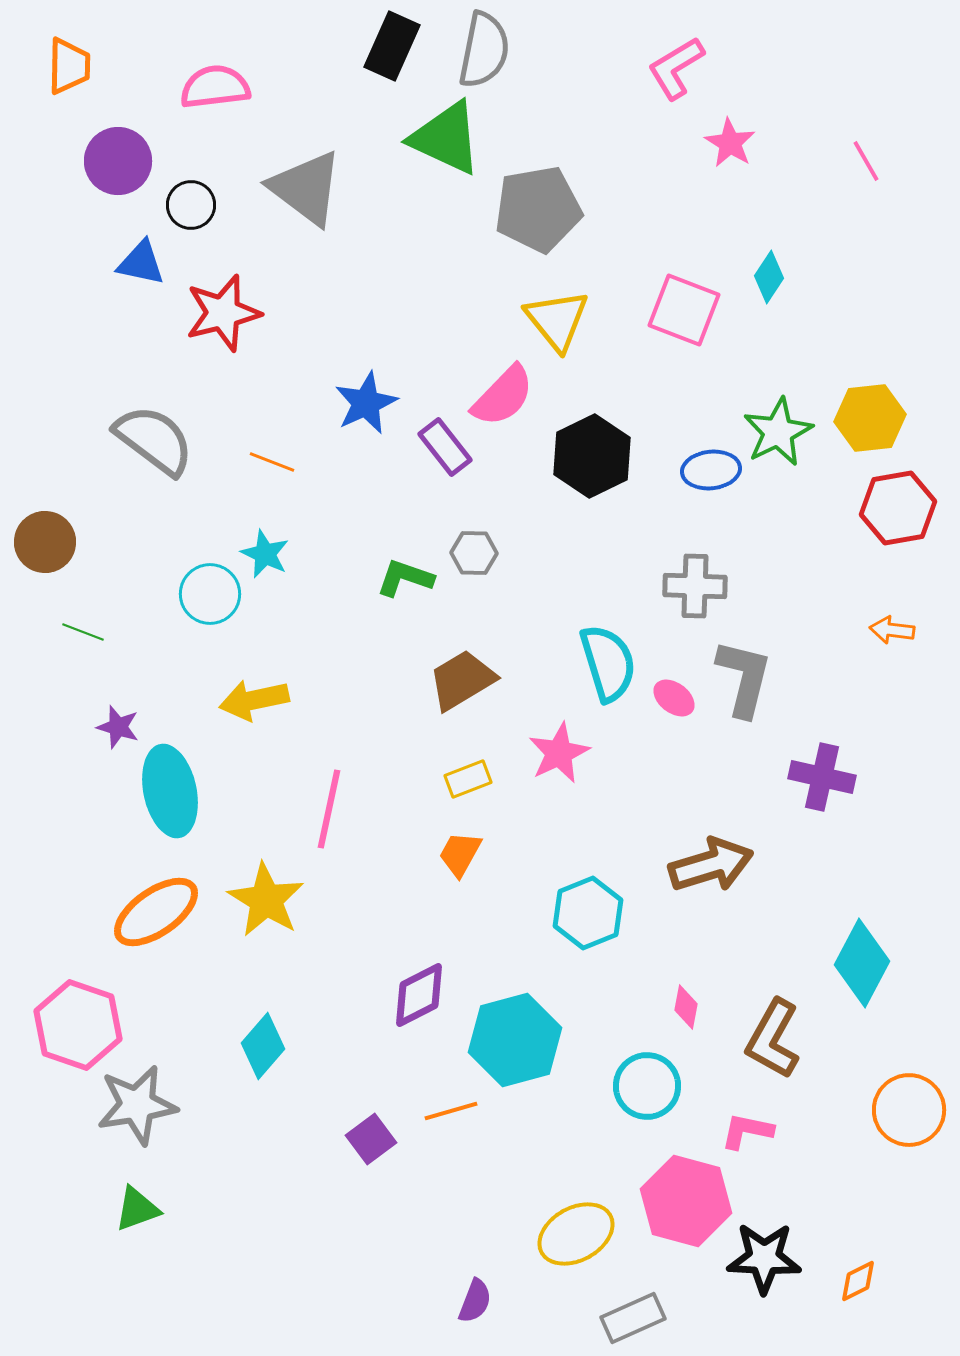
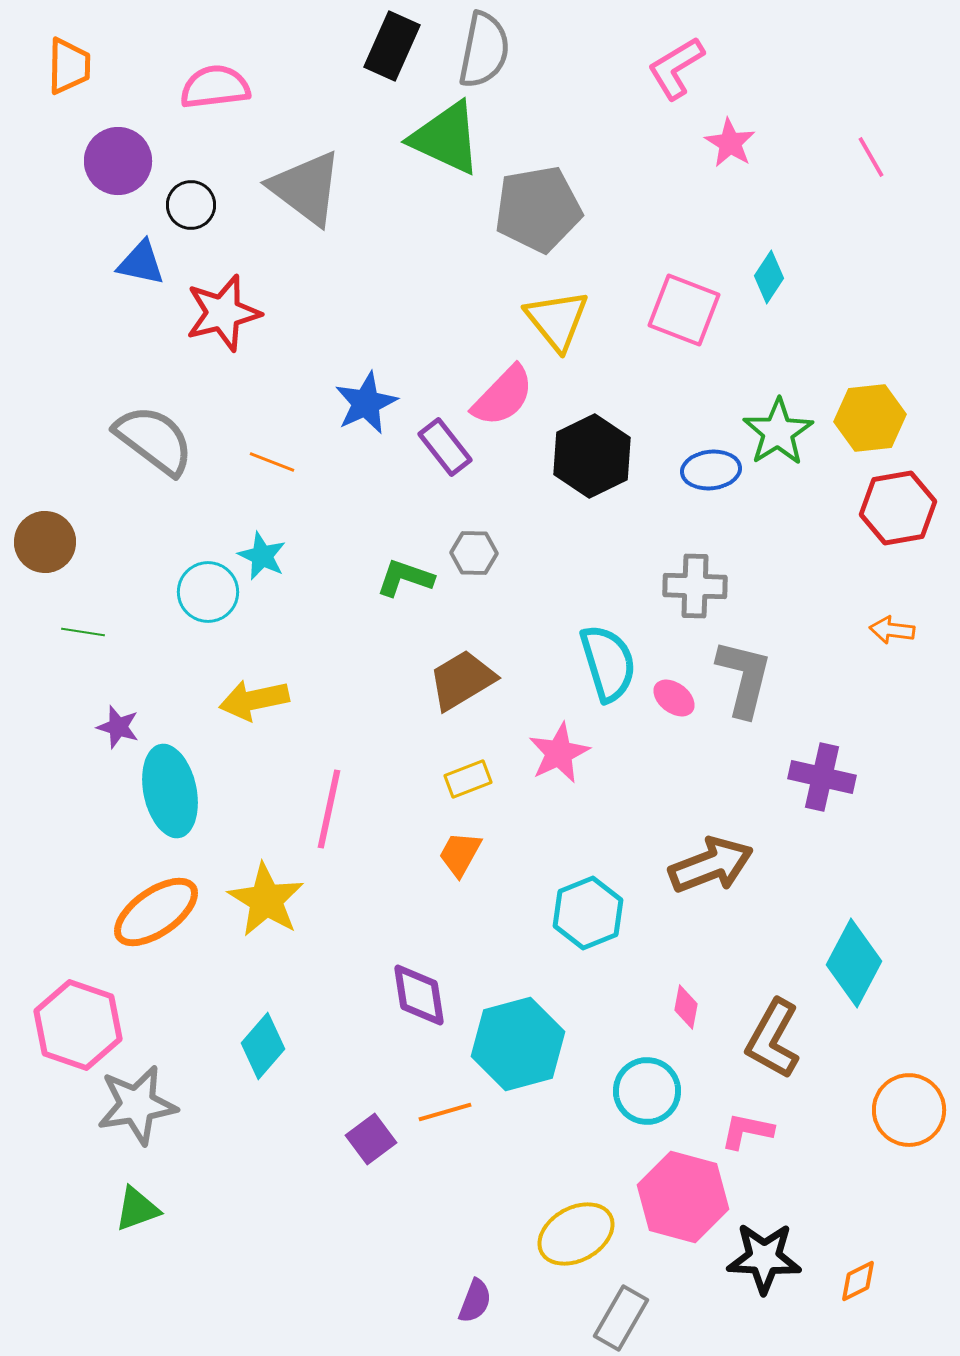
pink line at (866, 161): moved 5 px right, 4 px up
green star at (778, 432): rotated 6 degrees counterclockwise
cyan star at (265, 554): moved 3 px left, 2 px down
cyan circle at (210, 594): moved 2 px left, 2 px up
green line at (83, 632): rotated 12 degrees counterclockwise
brown arrow at (711, 865): rotated 4 degrees counterclockwise
cyan diamond at (862, 963): moved 8 px left
purple diamond at (419, 995): rotated 72 degrees counterclockwise
cyan hexagon at (515, 1040): moved 3 px right, 4 px down
cyan circle at (647, 1086): moved 5 px down
orange line at (451, 1111): moved 6 px left, 1 px down
pink hexagon at (686, 1201): moved 3 px left, 4 px up
gray rectangle at (633, 1318): moved 12 px left; rotated 36 degrees counterclockwise
